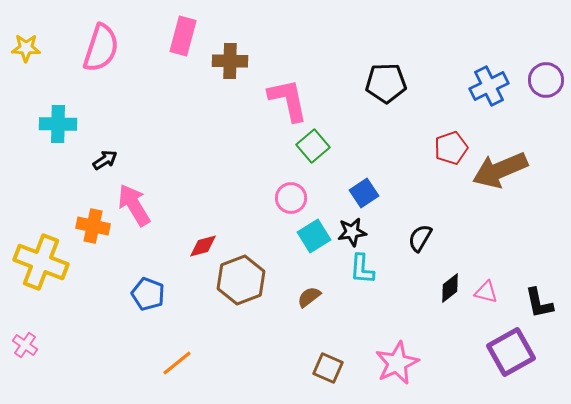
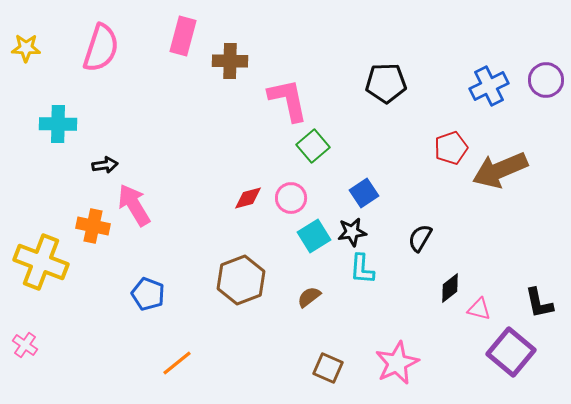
black arrow: moved 5 px down; rotated 25 degrees clockwise
red diamond: moved 45 px right, 48 px up
pink triangle: moved 7 px left, 17 px down
purple square: rotated 21 degrees counterclockwise
